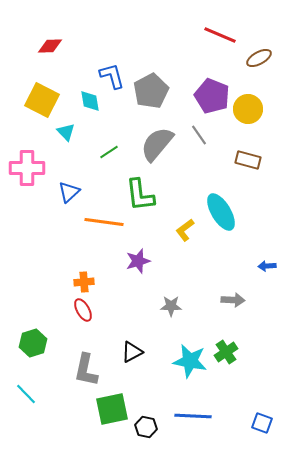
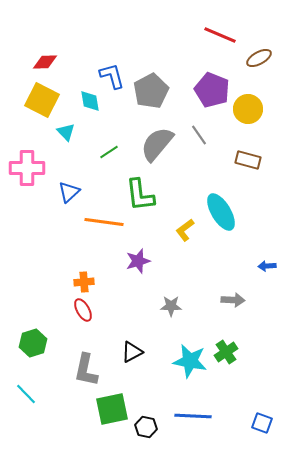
red diamond: moved 5 px left, 16 px down
purple pentagon: moved 6 px up
